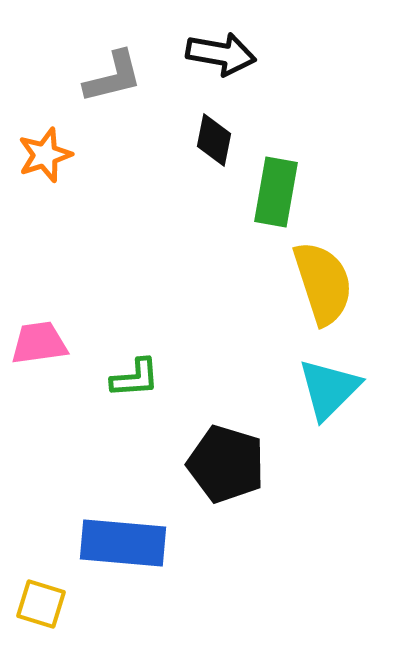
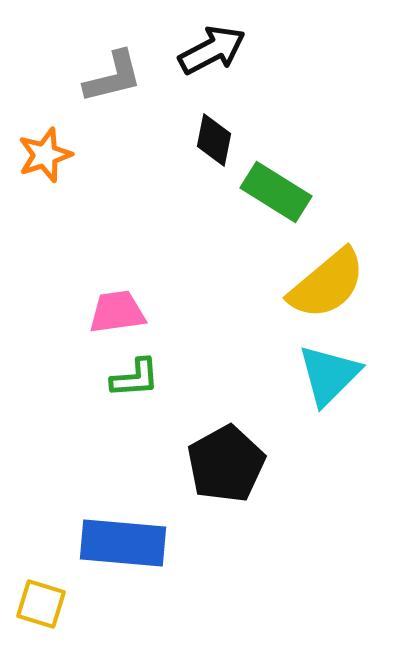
black arrow: moved 9 px left, 4 px up; rotated 38 degrees counterclockwise
green rectangle: rotated 68 degrees counterclockwise
yellow semicircle: moved 4 px right, 1 px down; rotated 68 degrees clockwise
pink trapezoid: moved 78 px right, 31 px up
cyan triangle: moved 14 px up
black pentagon: rotated 26 degrees clockwise
